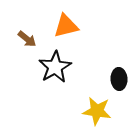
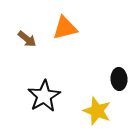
orange triangle: moved 1 px left, 2 px down
black star: moved 11 px left, 29 px down
yellow star: rotated 12 degrees clockwise
